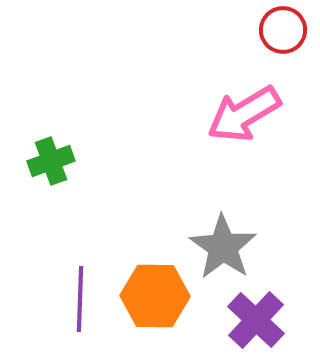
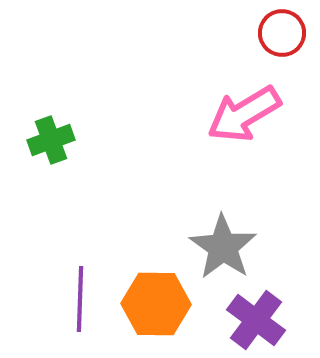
red circle: moved 1 px left, 3 px down
green cross: moved 21 px up
orange hexagon: moved 1 px right, 8 px down
purple cross: rotated 6 degrees counterclockwise
